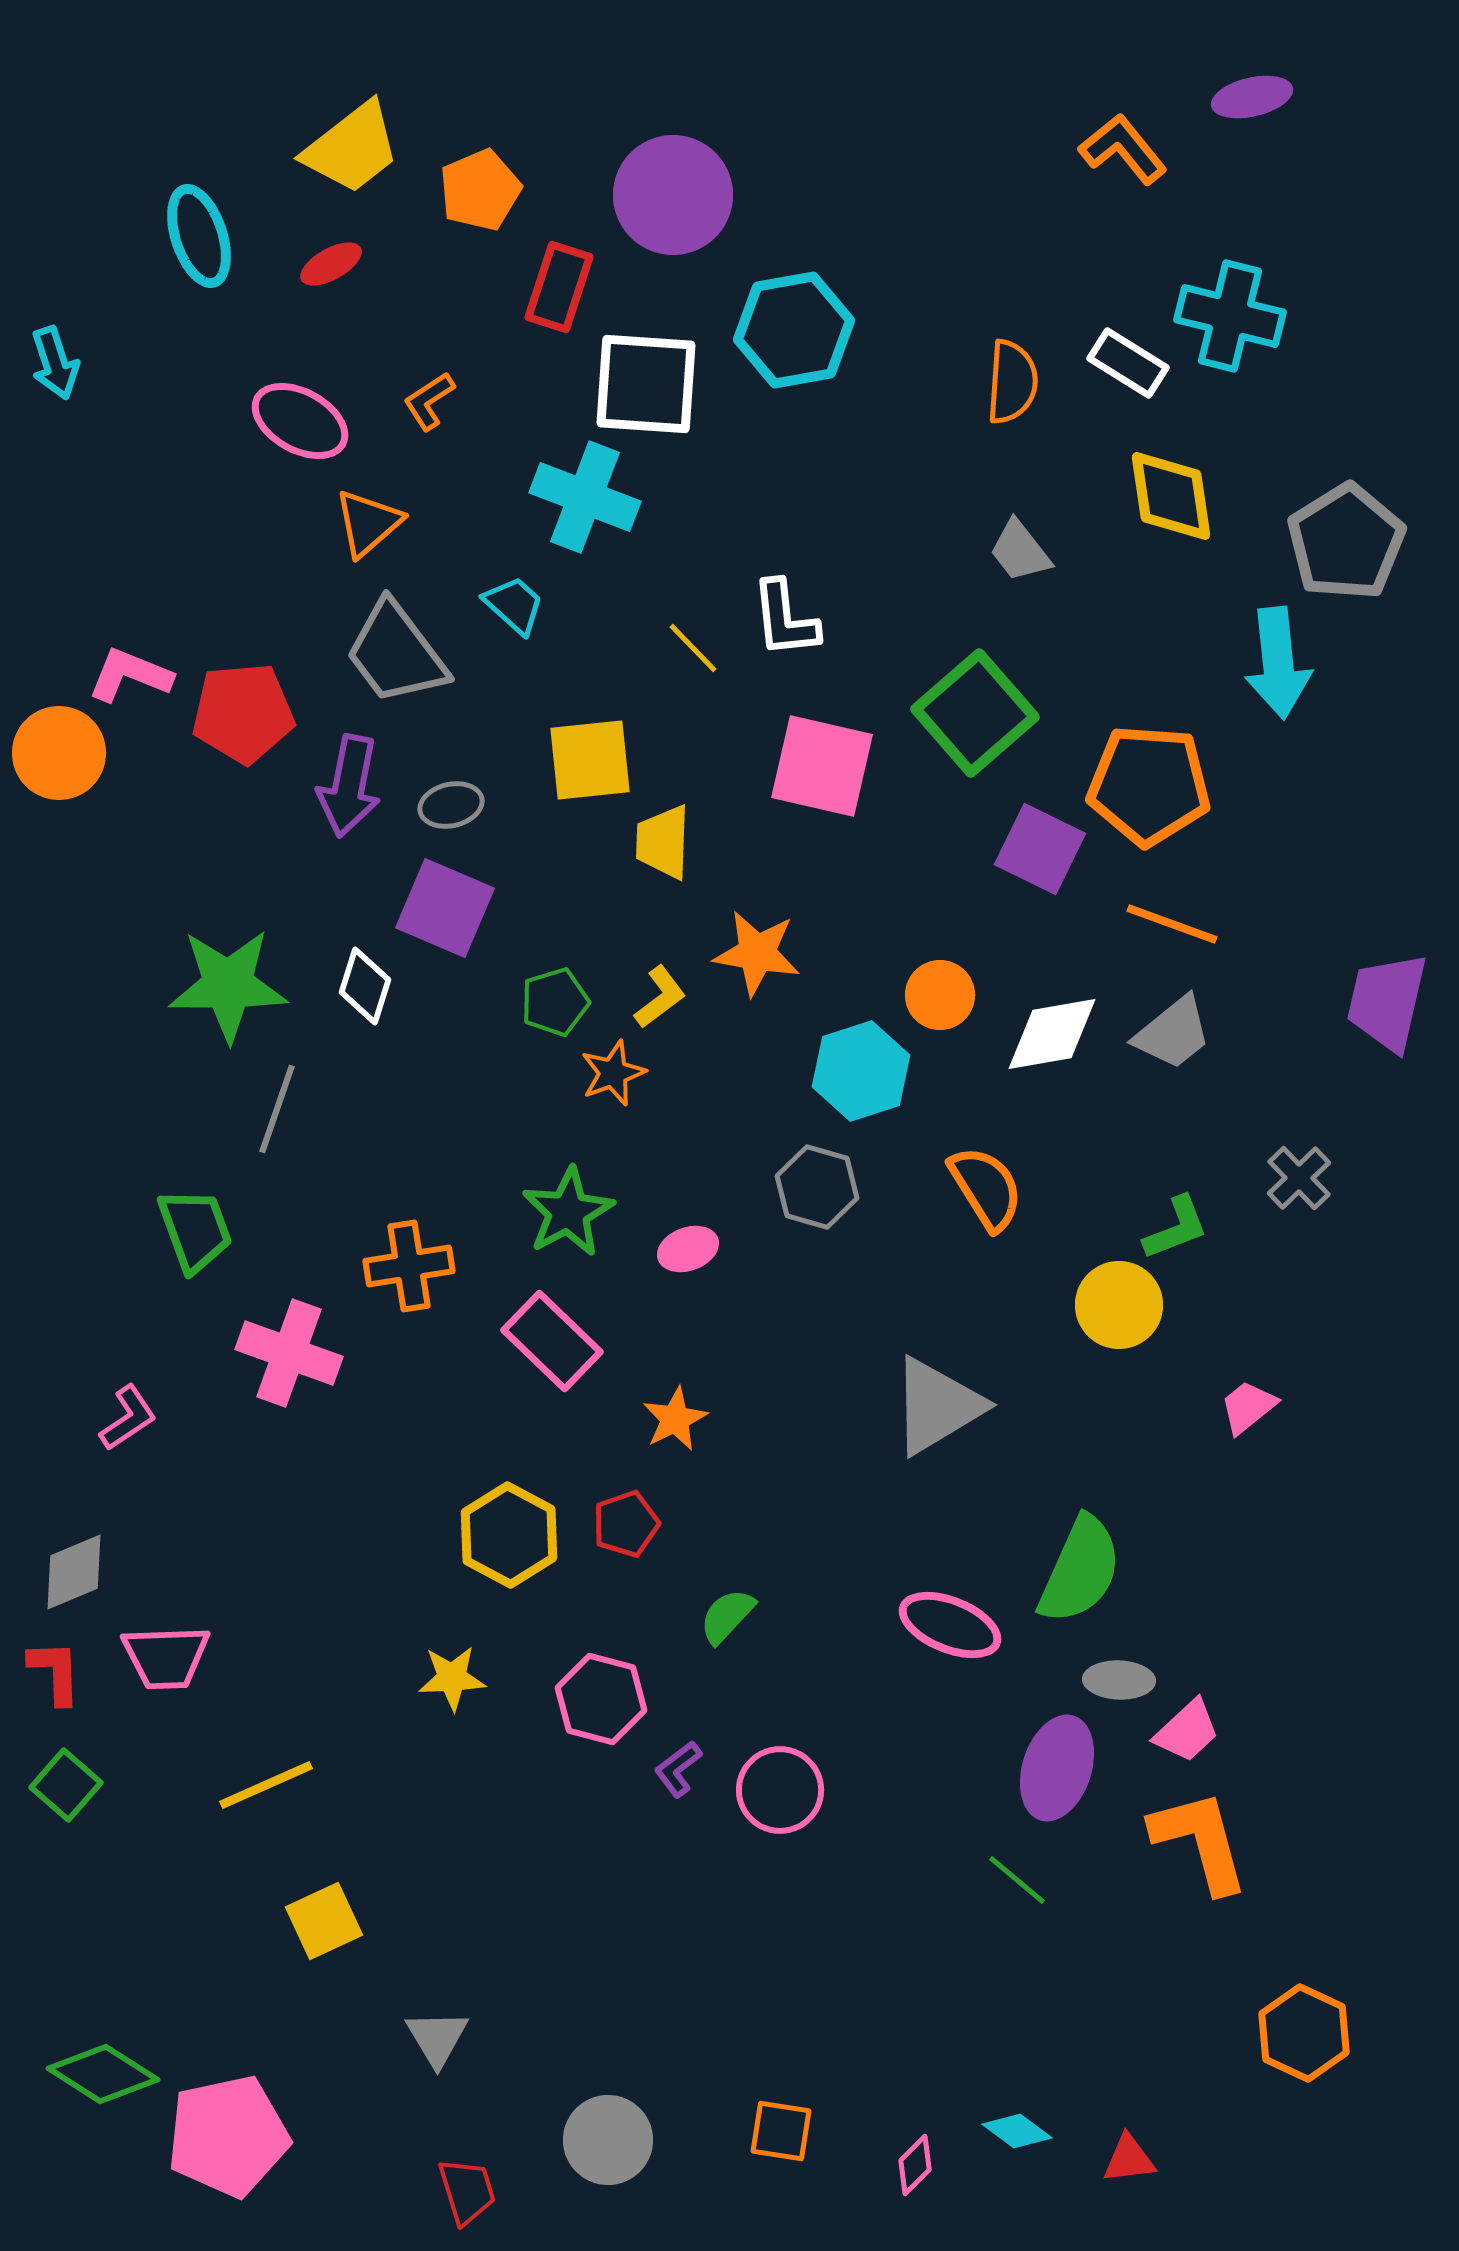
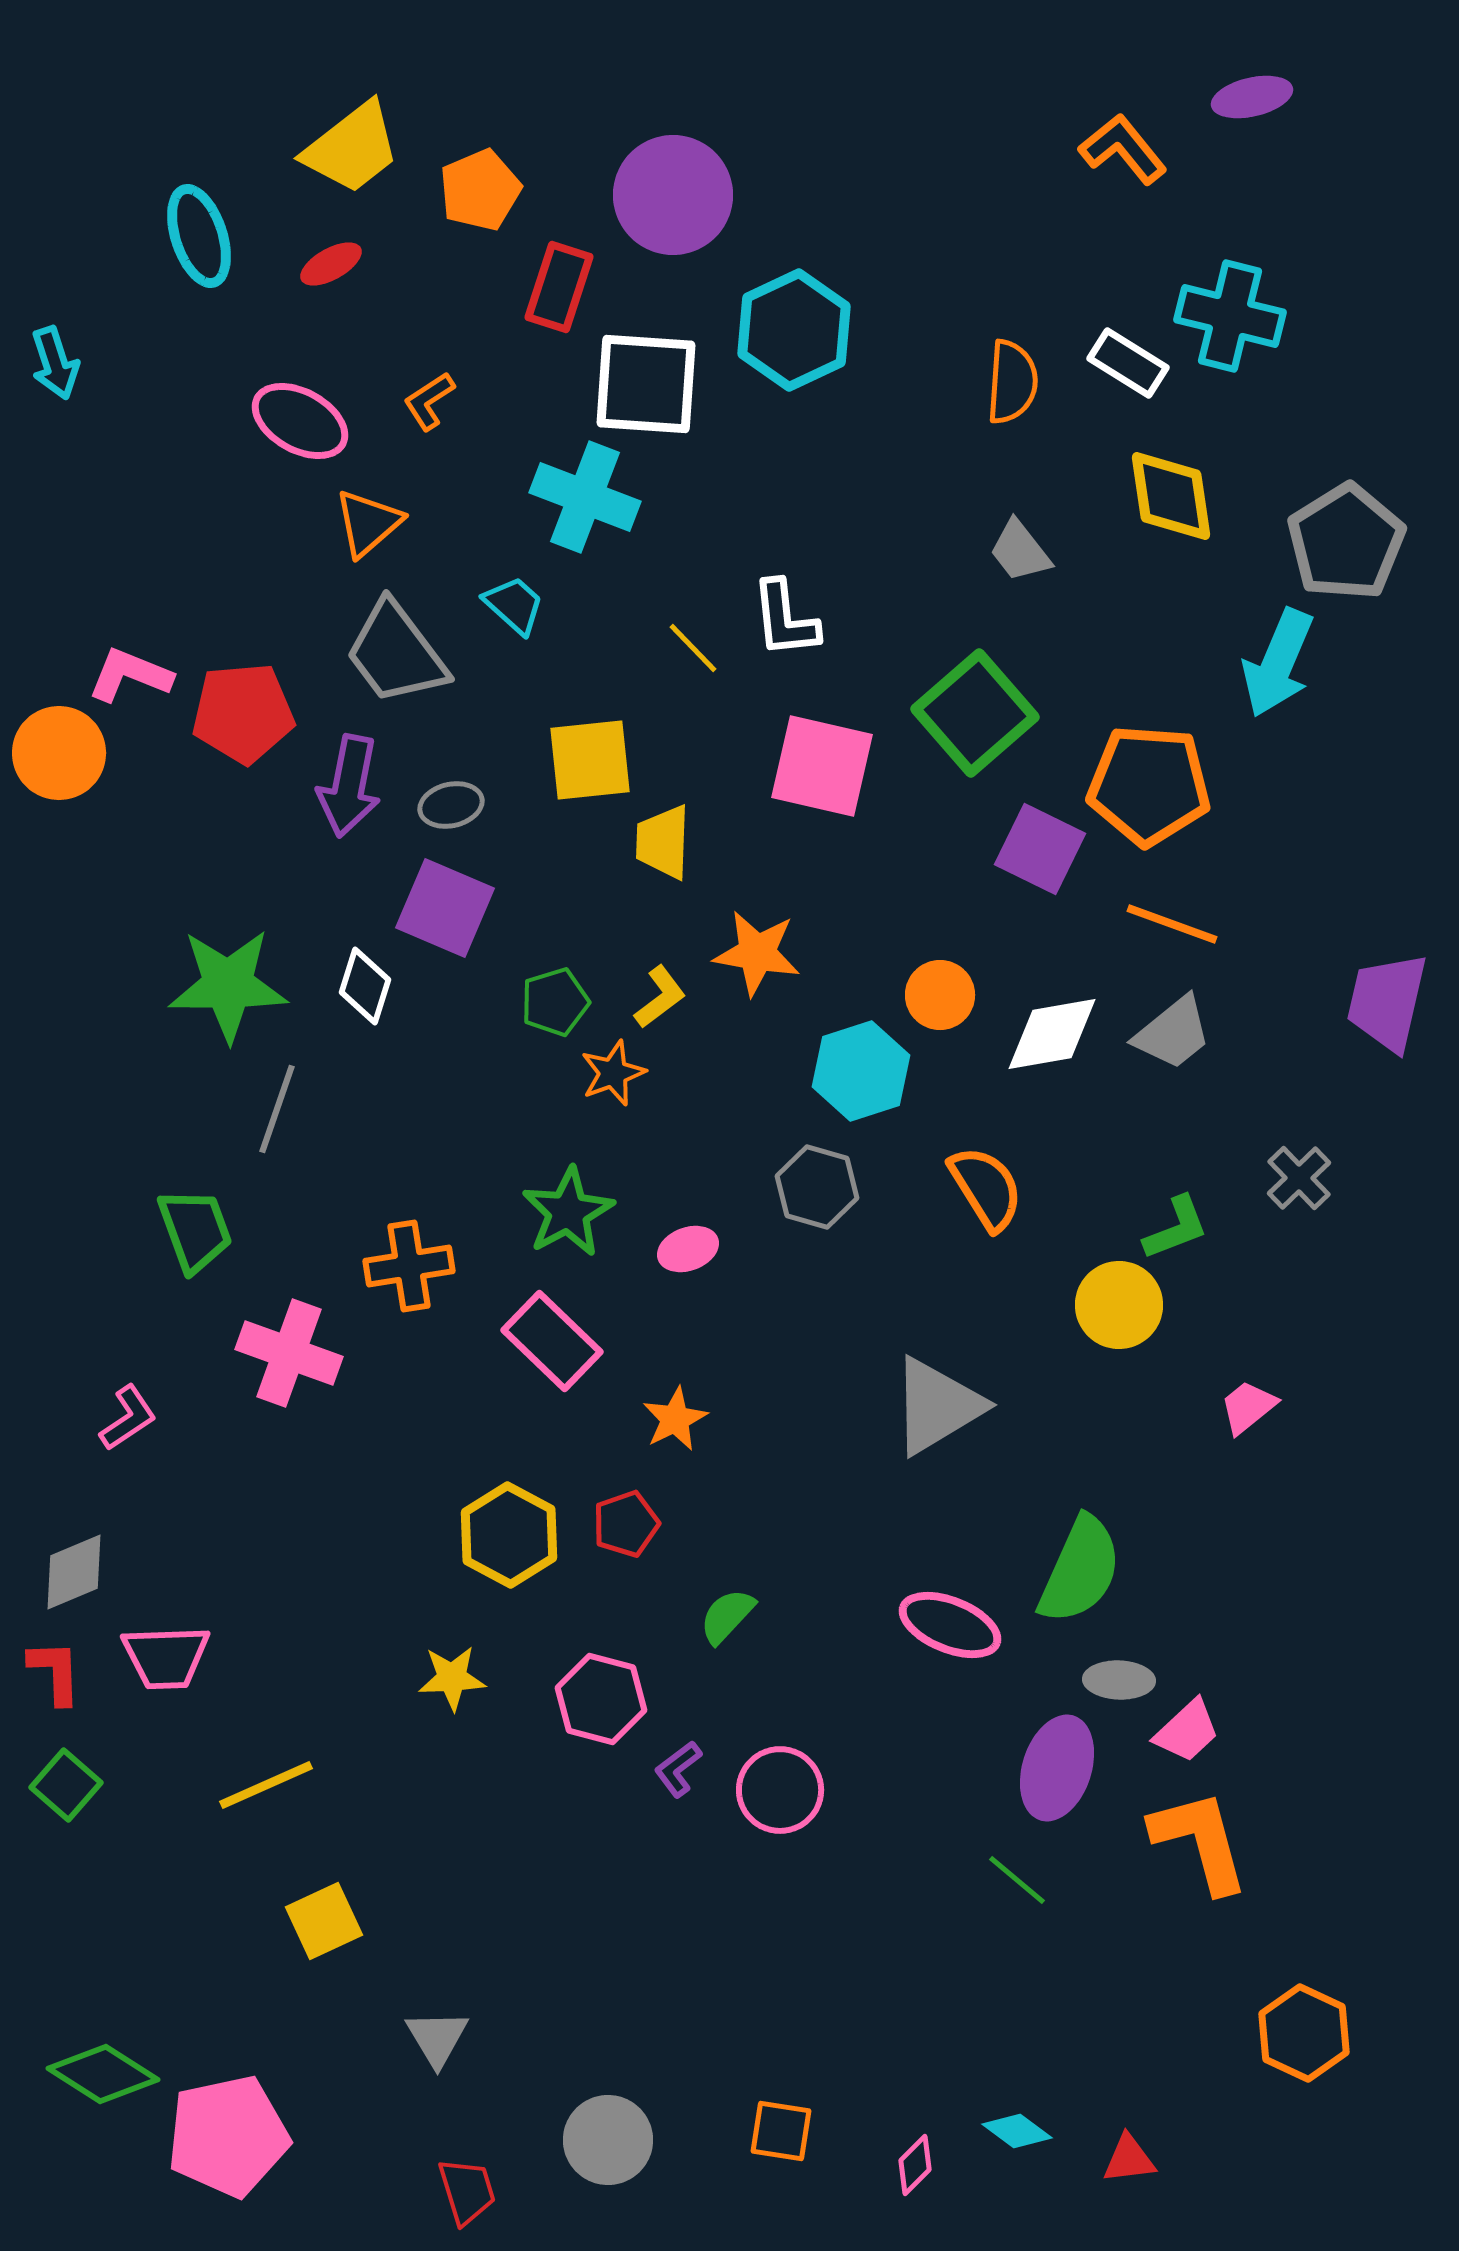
cyan hexagon at (794, 330): rotated 15 degrees counterclockwise
cyan arrow at (1278, 663): rotated 29 degrees clockwise
